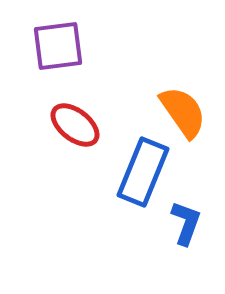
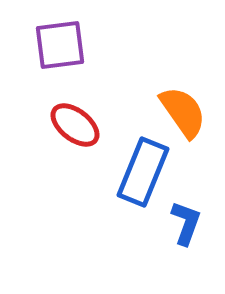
purple square: moved 2 px right, 1 px up
